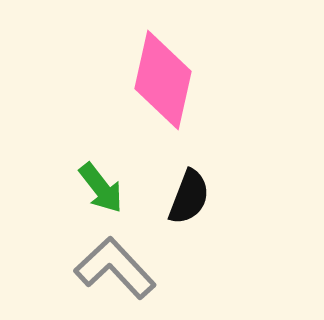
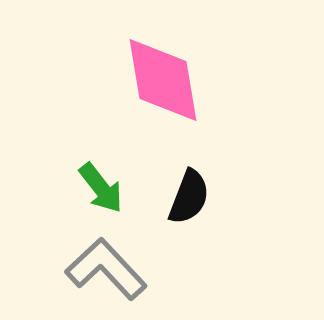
pink diamond: rotated 22 degrees counterclockwise
gray L-shape: moved 9 px left, 1 px down
